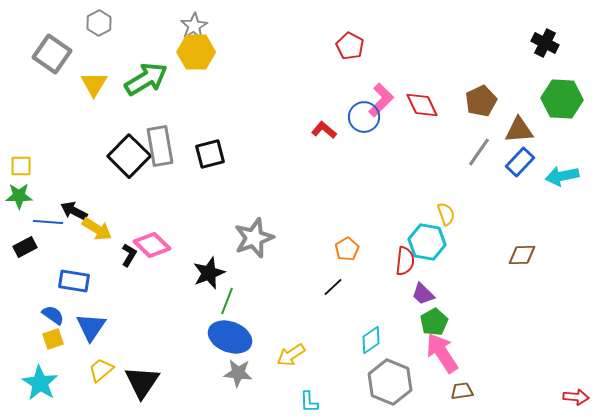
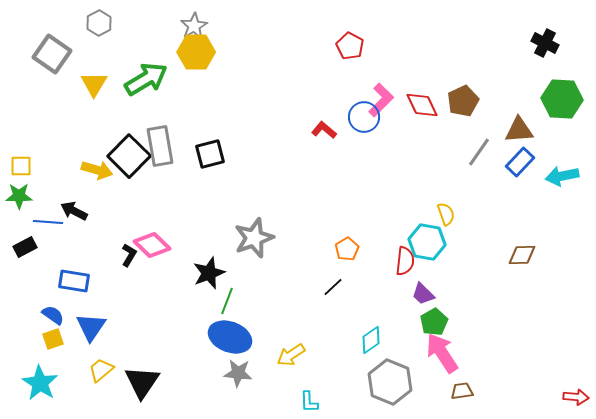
brown pentagon at (481, 101): moved 18 px left
yellow arrow at (97, 229): moved 59 px up; rotated 16 degrees counterclockwise
